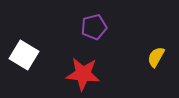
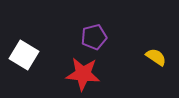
purple pentagon: moved 10 px down
yellow semicircle: rotated 95 degrees clockwise
